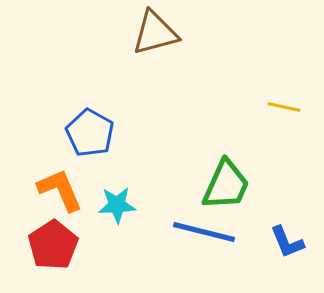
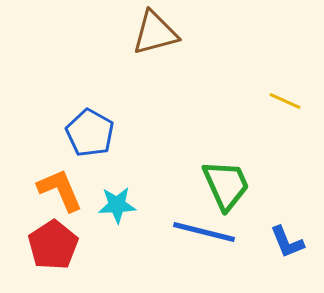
yellow line: moved 1 px right, 6 px up; rotated 12 degrees clockwise
green trapezoid: rotated 48 degrees counterclockwise
